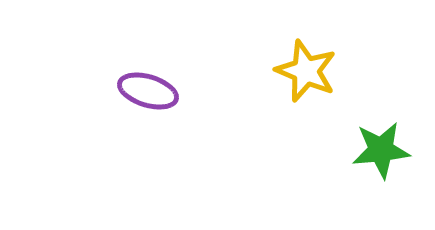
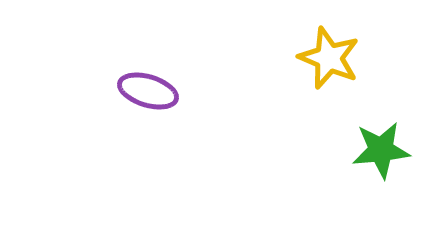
yellow star: moved 23 px right, 13 px up
